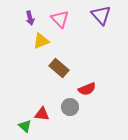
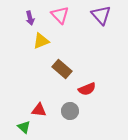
pink triangle: moved 4 px up
brown rectangle: moved 3 px right, 1 px down
gray circle: moved 4 px down
red triangle: moved 3 px left, 4 px up
green triangle: moved 1 px left, 1 px down
